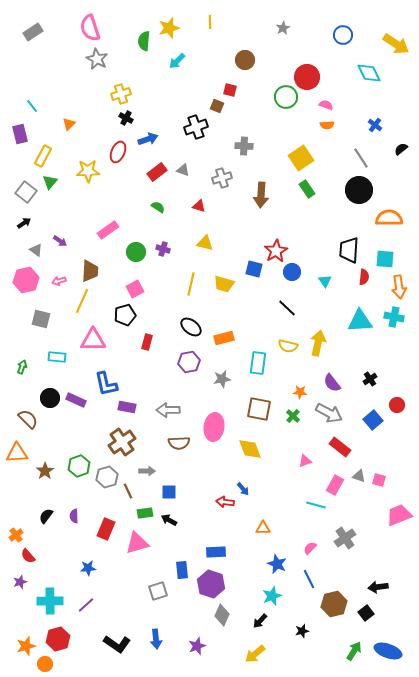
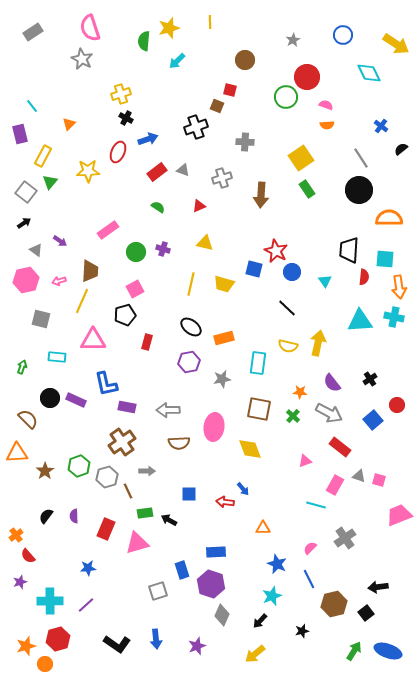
gray star at (283, 28): moved 10 px right, 12 px down
gray star at (97, 59): moved 15 px left
blue cross at (375, 125): moved 6 px right, 1 px down
gray cross at (244, 146): moved 1 px right, 4 px up
red triangle at (199, 206): rotated 40 degrees counterclockwise
red star at (276, 251): rotated 15 degrees counterclockwise
blue square at (169, 492): moved 20 px right, 2 px down
blue rectangle at (182, 570): rotated 12 degrees counterclockwise
